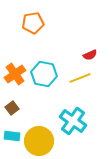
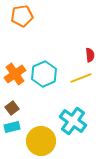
orange pentagon: moved 11 px left, 7 px up
red semicircle: rotated 72 degrees counterclockwise
cyan hexagon: rotated 25 degrees clockwise
yellow line: moved 1 px right
cyan rectangle: moved 9 px up; rotated 21 degrees counterclockwise
yellow circle: moved 2 px right
